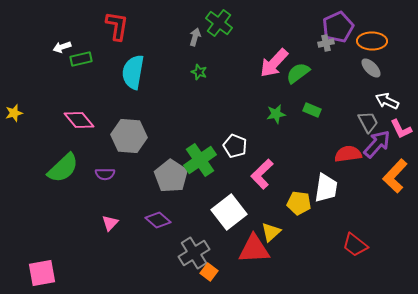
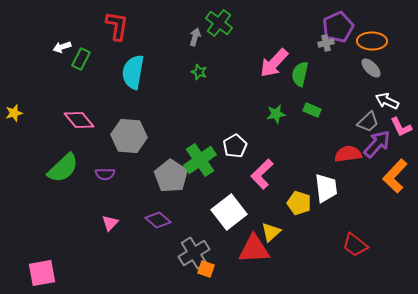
green rectangle at (81, 59): rotated 50 degrees counterclockwise
green semicircle at (298, 73): moved 2 px right, 1 px down; rotated 40 degrees counterclockwise
gray trapezoid at (368, 122): rotated 75 degrees clockwise
pink L-shape at (401, 129): moved 2 px up
white pentagon at (235, 146): rotated 20 degrees clockwise
white trapezoid at (326, 188): rotated 16 degrees counterclockwise
yellow pentagon at (299, 203): rotated 10 degrees clockwise
orange square at (209, 272): moved 3 px left, 3 px up; rotated 18 degrees counterclockwise
